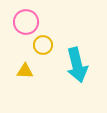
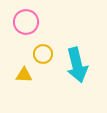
yellow circle: moved 9 px down
yellow triangle: moved 1 px left, 4 px down
